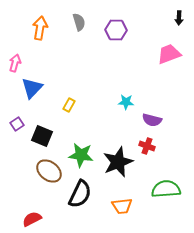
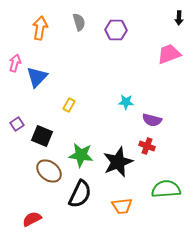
blue triangle: moved 5 px right, 11 px up
